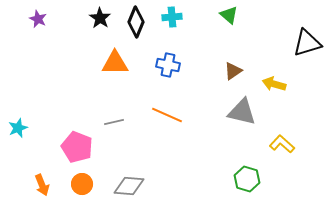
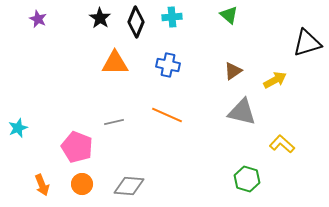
yellow arrow: moved 1 px right, 4 px up; rotated 135 degrees clockwise
